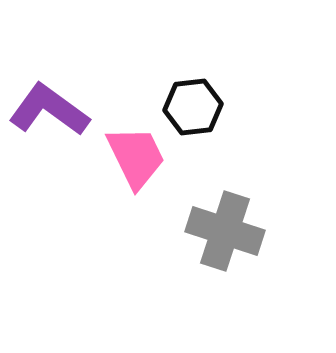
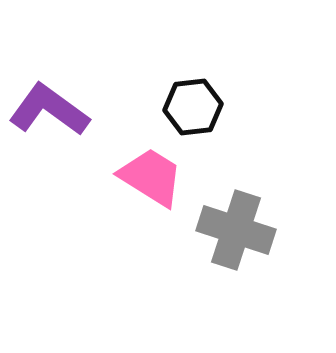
pink trapezoid: moved 15 px right, 20 px down; rotated 32 degrees counterclockwise
gray cross: moved 11 px right, 1 px up
